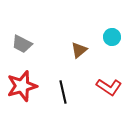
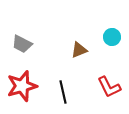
brown triangle: rotated 18 degrees clockwise
red L-shape: rotated 30 degrees clockwise
